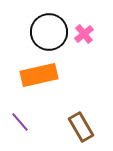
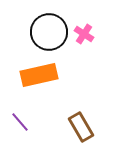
pink cross: rotated 18 degrees counterclockwise
